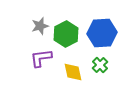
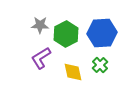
gray star: moved 1 px up; rotated 18 degrees clockwise
purple L-shape: rotated 25 degrees counterclockwise
